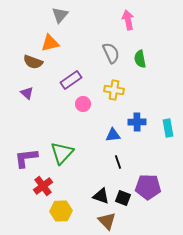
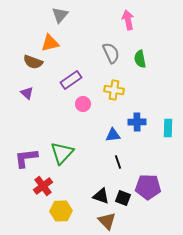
cyan rectangle: rotated 12 degrees clockwise
